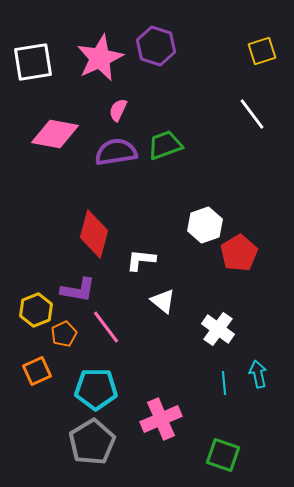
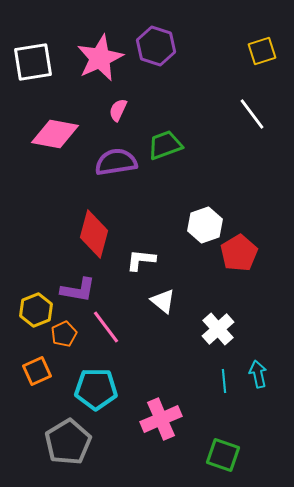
purple semicircle: moved 10 px down
white cross: rotated 12 degrees clockwise
cyan line: moved 2 px up
gray pentagon: moved 24 px left
